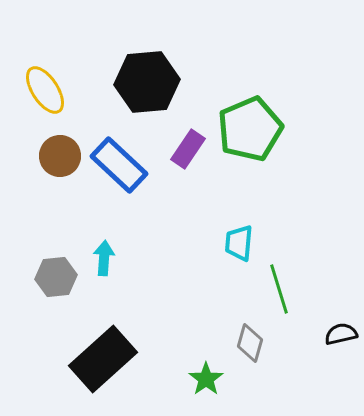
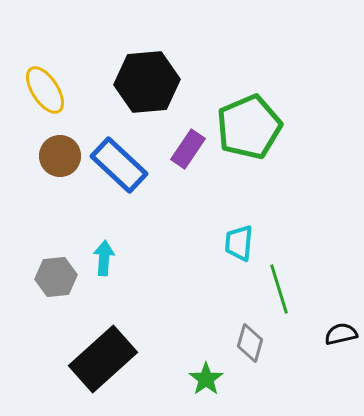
green pentagon: moved 1 px left, 2 px up
